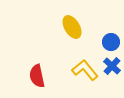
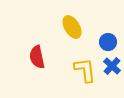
blue circle: moved 3 px left
yellow L-shape: rotated 32 degrees clockwise
red semicircle: moved 19 px up
